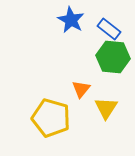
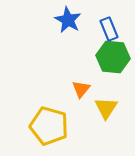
blue star: moved 3 px left
blue rectangle: rotated 30 degrees clockwise
yellow pentagon: moved 2 px left, 8 px down
